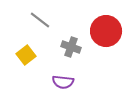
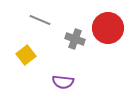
gray line: rotated 15 degrees counterclockwise
red circle: moved 2 px right, 3 px up
gray cross: moved 4 px right, 8 px up
